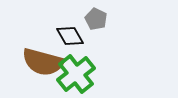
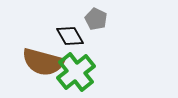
green cross: moved 2 px up
